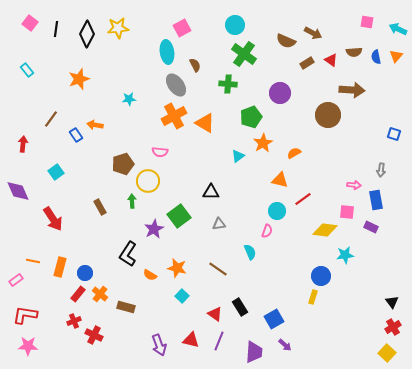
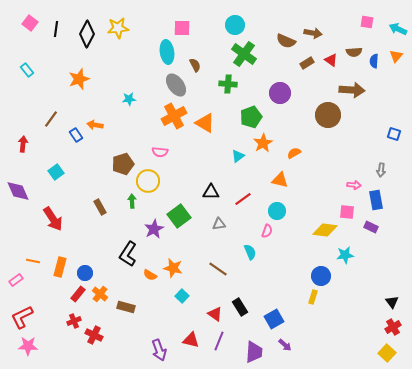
pink square at (182, 28): rotated 30 degrees clockwise
brown arrow at (313, 33): rotated 18 degrees counterclockwise
blue semicircle at (376, 57): moved 2 px left, 4 px down; rotated 16 degrees clockwise
red line at (303, 199): moved 60 px left
orange star at (177, 268): moved 4 px left
red L-shape at (25, 315): moved 3 px left, 2 px down; rotated 35 degrees counterclockwise
purple arrow at (159, 345): moved 5 px down
